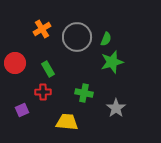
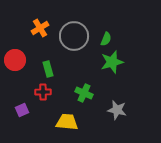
orange cross: moved 2 px left, 1 px up
gray circle: moved 3 px left, 1 px up
red circle: moved 3 px up
green rectangle: rotated 14 degrees clockwise
green cross: rotated 12 degrees clockwise
gray star: moved 1 px right, 2 px down; rotated 24 degrees counterclockwise
